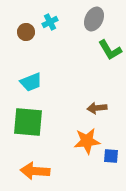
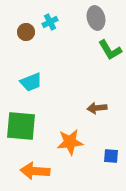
gray ellipse: moved 2 px right, 1 px up; rotated 40 degrees counterclockwise
green square: moved 7 px left, 4 px down
orange star: moved 17 px left, 1 px down
